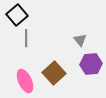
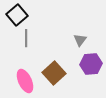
gray triangle: rotated 16 degrees clockwise
